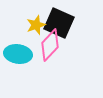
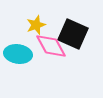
black square: moved 14 px right, 11 px down
pink diamond: moved 1 px right, 1 px down; rotated 72 degrees counterclockwise
